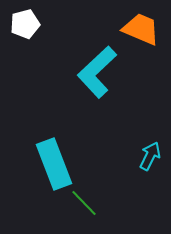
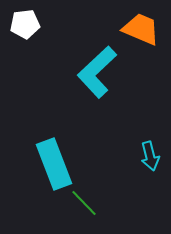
white pentagon: rotated 8 degrees clockwise
cyan arrow: rotated 140 degrees clockwise
